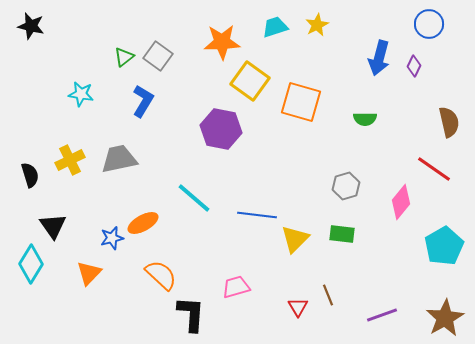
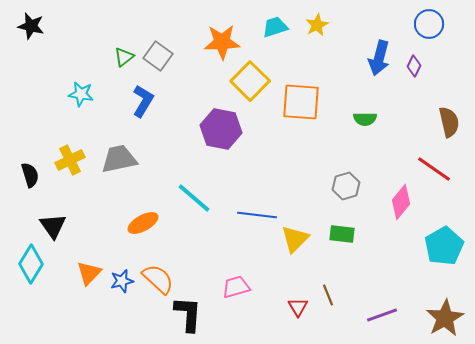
yellow square: rotated 9 degrees clockwise
orange square: rotated 12 degrees counterclockwise
blue star: moved 10 px right, 43 px down
orange semicircle: moved 3 px left, 4 px down
black L-shape: moved 3 px left
